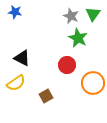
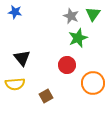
green star: rotated 24 degrees clockwise
black triangle: rotated 24 degrees clockwise
yellow semicircle: moved 1 px left, 1 px down; rotated 30 degrees clockwise
